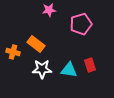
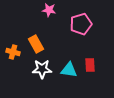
pink star: rotated 16 degrees clockwise
orange rectangle: rotated 24 degrees clockwise
red rectangle: rotated 16 degrees clockwise
